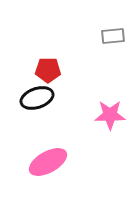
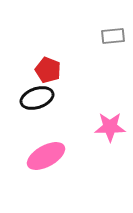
red pentagon: rotated 20 degrees clockwise
pink star: moved 12 px down
pink ellipse: moved 2 px left, 6 px up
